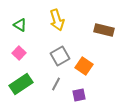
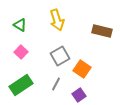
brown rectangle: moved 2 px left, 1 px down
pink square: moved 2 px right, 1 px up
orange square: moved 2 px left, 3 px down
green rectangle: moved 1 px down
purple square: rotated 24 degrees counterclockwise
